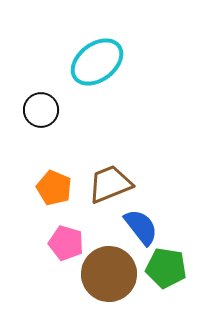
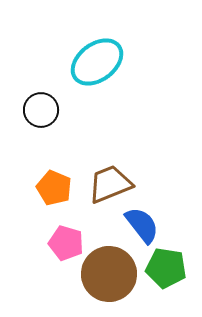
blue semicircle: moved 1 px right, 2 px up
